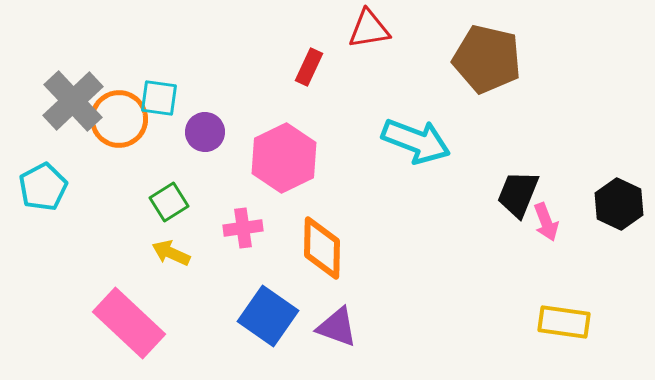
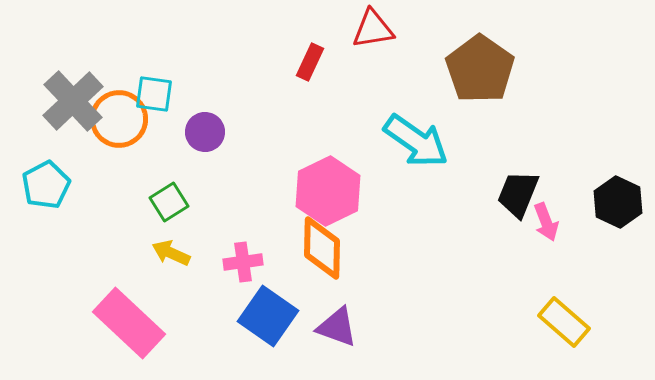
red triangle: moved 4 px right
brown pentagon: moved 7 px left, 10 px down; rotated 22 degrees clockwise
red rectangle: moved 1 px right, 5 px up
cyan square: moved 5 px left, 4 px up
cyan arrow: rotated 14 degrees clockwise
pink hexagon: moved 44 px right, 33 px down
cyan pentagon: moved 3 px right, 2 px up
black hexagon: moved 1 px left, 2 px up
pink cross: moved 34 px down
yellow rectangle: rotated 33 degrees clockwise
